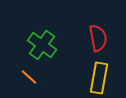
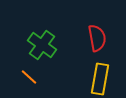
red semicircle: moved 1 px left
yellow rectangle: moved 1 px right, 1 px down
